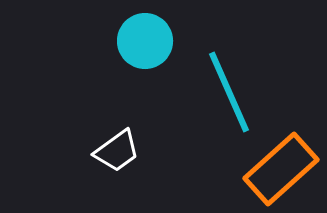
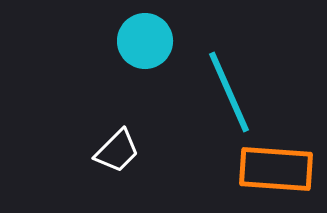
white trapezoid: rotated 9 degrees counterclockwise
orange rectangle: moved 5 px left; rotated 46 degrees clockwise
